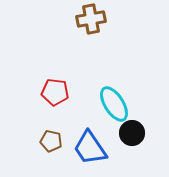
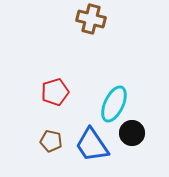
brown cross: rotated 24 degrees clockwise
red pentagon: rotated 24 degrees counterclockwise
cyan ellipse: rotated 57 degrees clockwise
blue trapezoid: moved 2 px right, 3 px up
